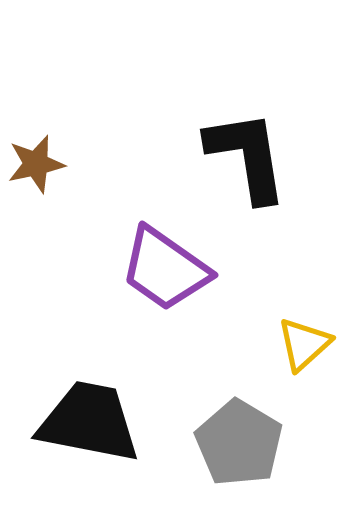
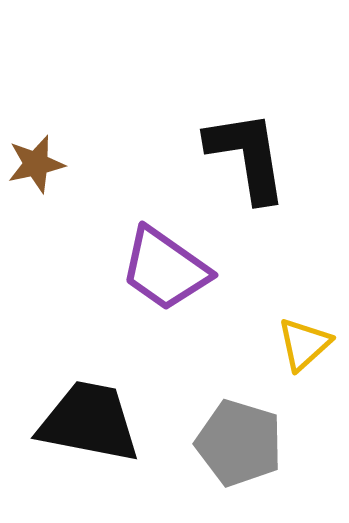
gray pentagon: rotated 14 degrees counterclockwise
